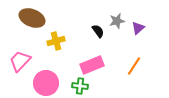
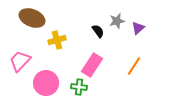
yellow cross: moved 1 px right, 1 px up
pink rectangle: rotated 35 degrees counterclockwise
green cross: moved 1 px left, 1 px down
